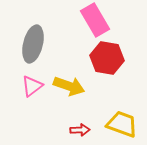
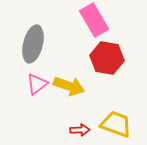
pink rectangle: moved 1 px left
pink triangle: moved 5 px right, 2 px up
yellow trapezoid: moved 6 px left
